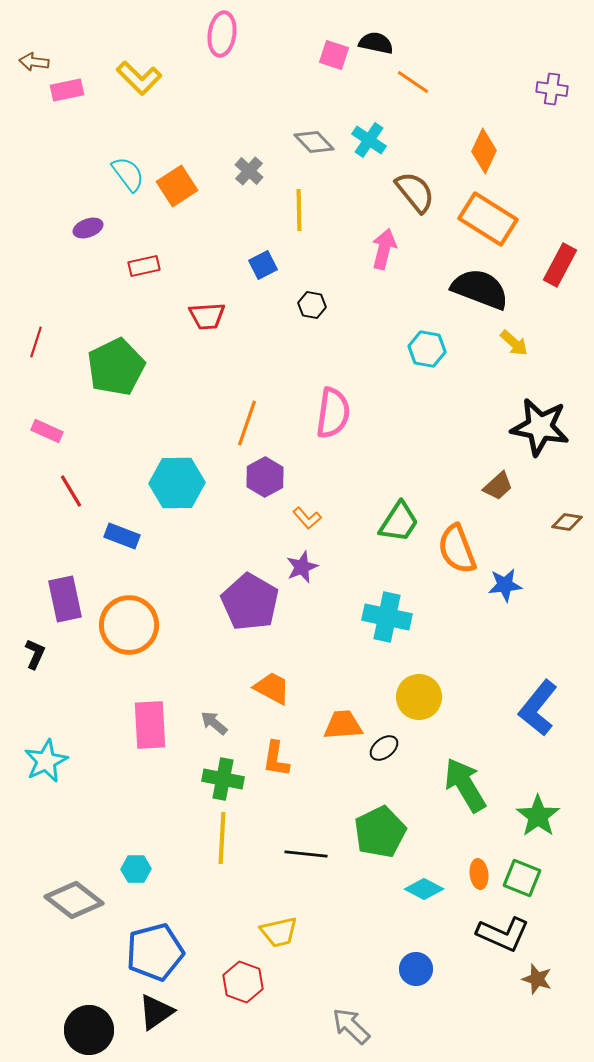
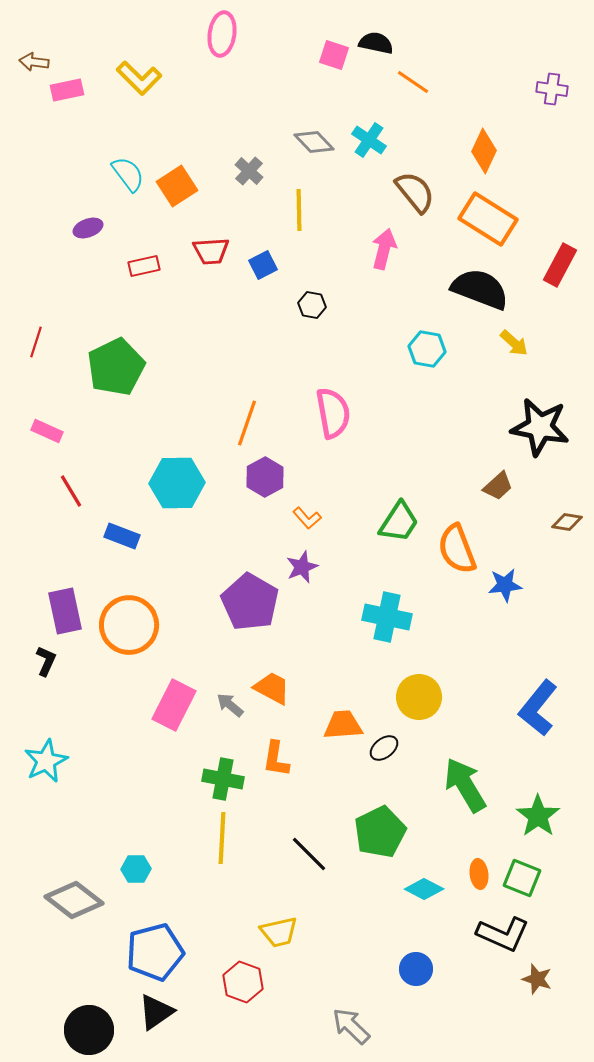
red trapezoid at (207, 316): moved 4 px right, 65 px up
pink semicircle at (333, 413): rotated 18 degrees counterclockwise
purple rectangle at (65, 599): moved 12 px down
black L-shape at (35, 654): moved 11 px right, 7 px down
gray arrow at (214, 723): moved 16 px right, 18 px up
pink rectangle at (150, 725): moved 24 px right, 20 px up; rotated 30 degrees clockwise
black line at (306, 854): moved 3 px right; rotated 39 degrees clockwise
